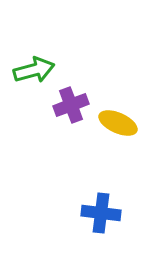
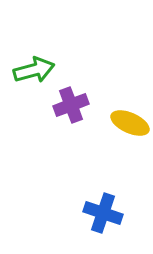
yellow ellipse: moved 12 px right
blue cross: moved 2 px right; rotated 12 degrees clockwise
